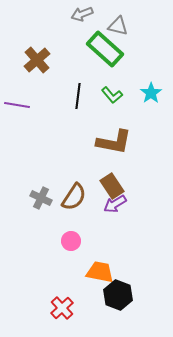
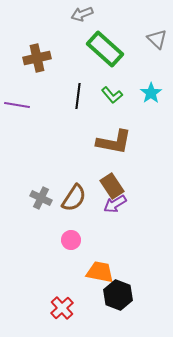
gray triangle: moved 39 px right, 13 px down; rotated 30 degrees clockwise
brown cross: moved 2 px up; rotated 28 degrees clockwise
brown semicircle: moved 1 px down
pink circle: moved 1 px up
